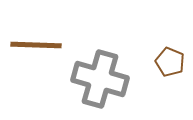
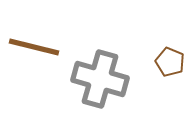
brown line: moved 2 px left, 2 px down; rotated 12 degrees clockwise
